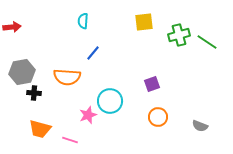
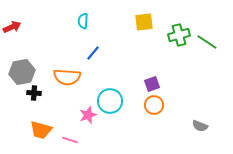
red arrow: rotated 18 degrees counterclockwise
orange circle: moved 4 px left, 12 px up
orange trapezoid: moved 1 px right, 1 px down
